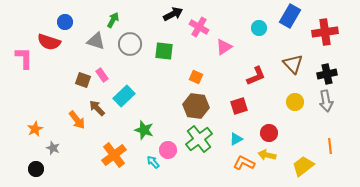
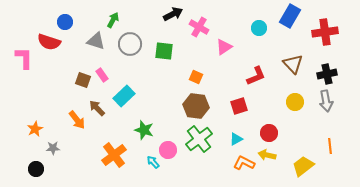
gray star: rotated 24 degrees counterclockwise
